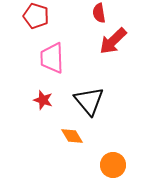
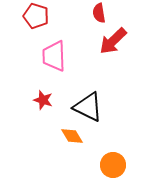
pink trapezoid: moved 2 px right, 2 px up
black triangle: moved 1 px left, 6 px down; rotated 24 degrees counterclockwise
